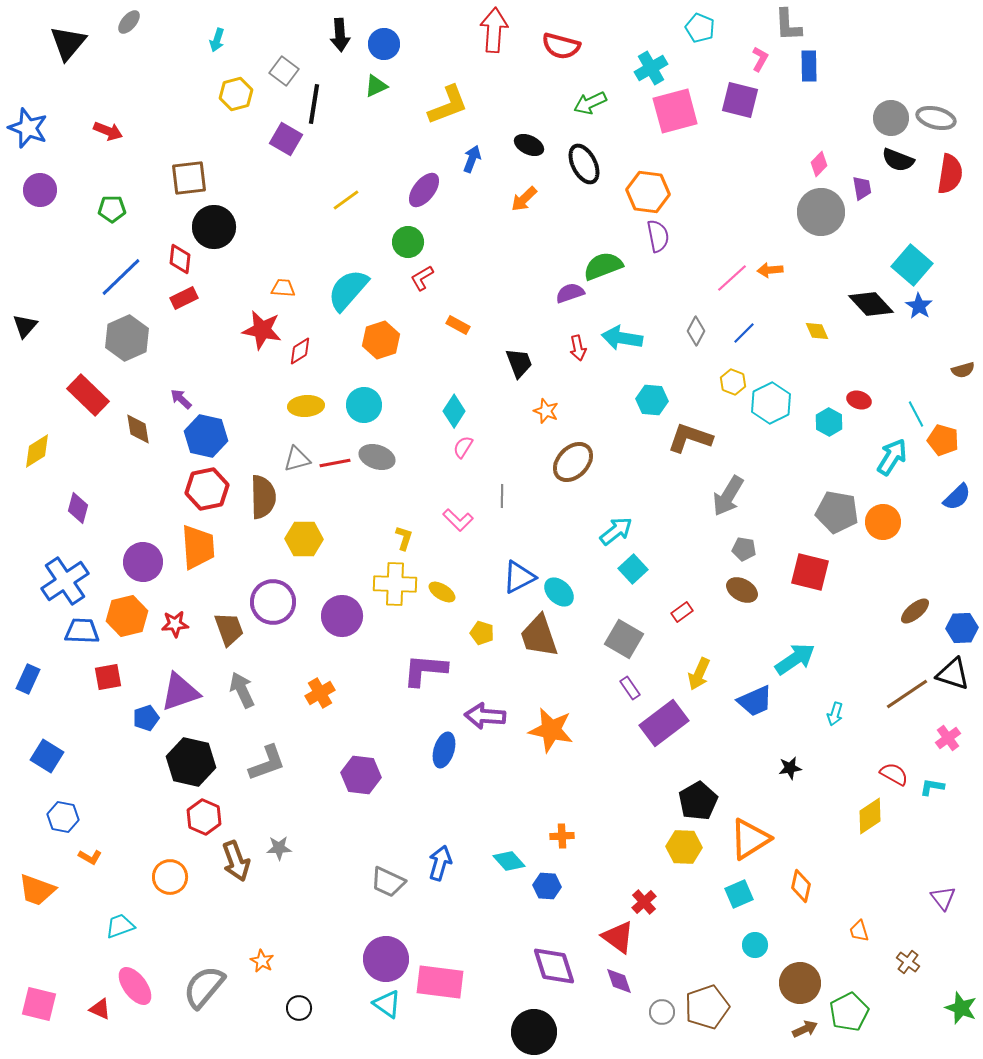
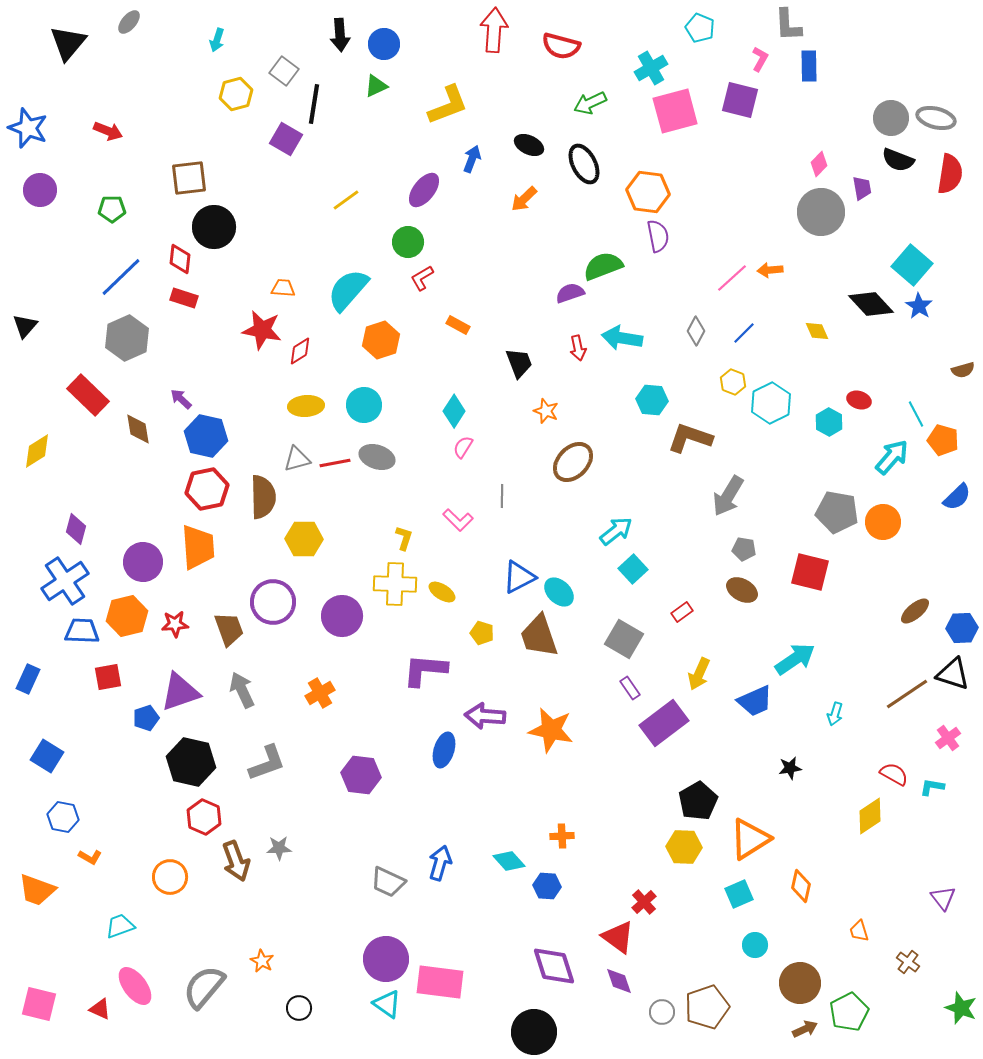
red rectangle at (184, 298): rotated 44 degrees clockwise
cyan arrow at (892, 457): rotated 9 degrees clockwise
purple diamond at (78, 508): moved 2 px left, 21 px down
